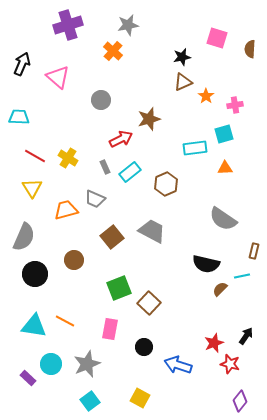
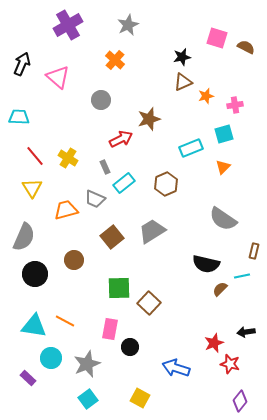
purple cross at (68, 25): rotated 12 degrees counterclockwise
gray star at (128, 25): rotated 15 degrees counterclockwise
brown semicircle at (250, 49): moved 4 px left, 2 px up; rotated 114 degrees clockwise
orange cross at (113, 51): moved 2 px right, 9 px down
orange star at (206, 96): rotated 21 degrees clockwise
cyan rectangle at (195, 148): moved 4 px left; rotated 15 degrees counterclockwise
red line at (35, 156): rotated 20 degrees clockwise
orange triangle at (225, 168): moved 2 px left, 1 px up; rotated 42 degrees counterclockwise
cyan rectangle at (130, 172): moved 6 px left, 11 px down
gray trapezoid at (152, 231): rotated 60 degrees counterclockwise
green square at (119, 288): rotated 20 degrees clockwise
black arrow at (246, 336): moved 4 px up; rotated 132 degrees counterclockwise
black circle at (144, 347): moved 14 px left
cyan circle at (51, 364): moved 6 px up
blue arrow at (178, 365): moved 2 px left, 3 px down
cyan square at (90, 401): moved 2 px left, 2 px up
